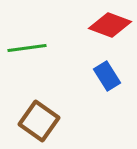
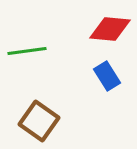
red diamond: moved 4 px down; rotated 15 degrees counterclockwise
green line: moved 3 px down
